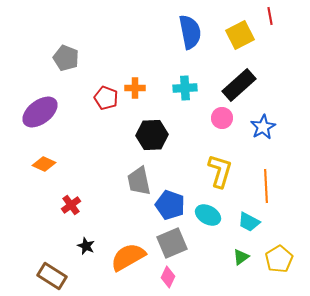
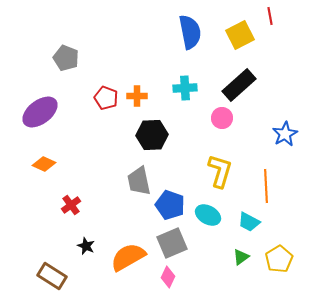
orange cross: moved 2 px right, 8 px down
blue star: moved 22 px right, 7 px down
